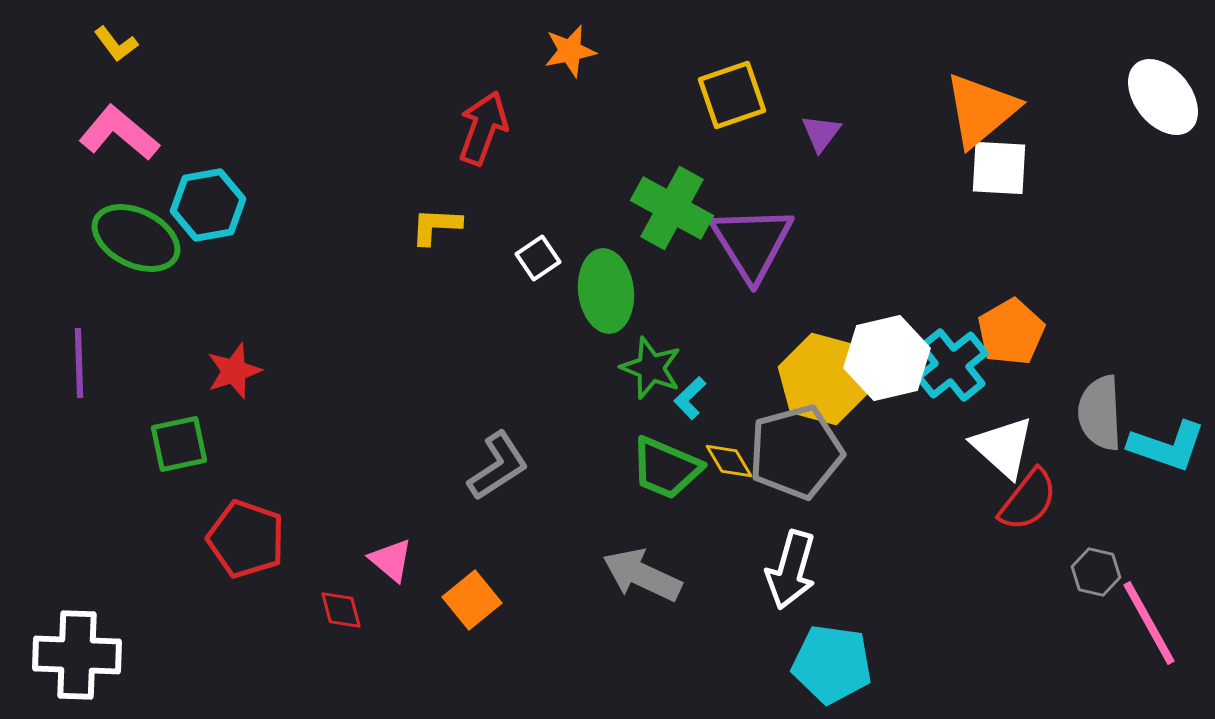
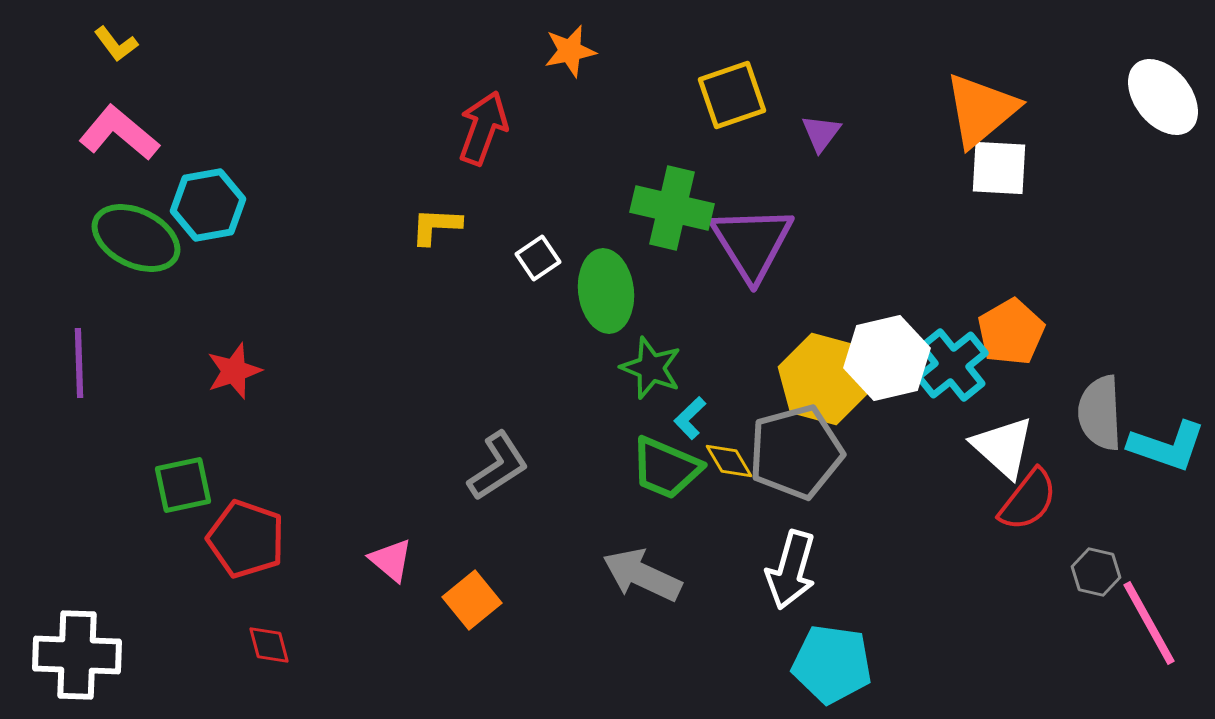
green cross at (672, 208): rotated 16 degrees counterclockwise
cyan L-shape at (690, 398): moved 20 px down
green square at (179, 444): moved 4 px right, 41 px down
red diamond at (341, 610): moved 72 px left, 35 px down
